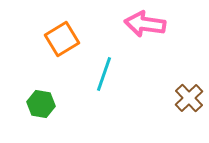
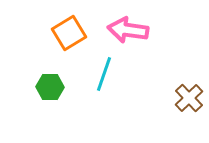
pink arrow: moved 17 px left, 6 px down
orange square: moved 7 px right, 6 px up
green hexagon: moved 9 px right, 17 px up; rotated 8 degrees counterclockwise
